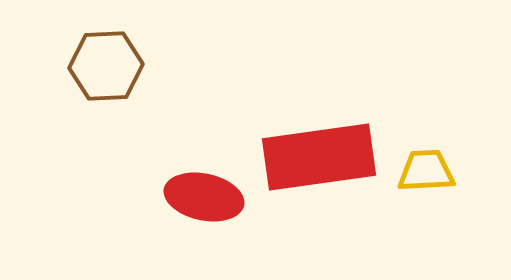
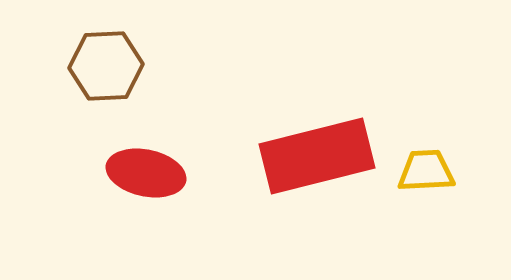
red rectangle: moved 2 px left, 1 px up; rotated 6 degrees counterclockwise
red ellipse: moved 58 px left, 24 px up
